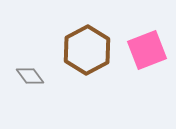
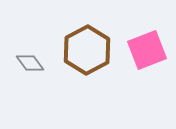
gray diamond: moved 13 px up
